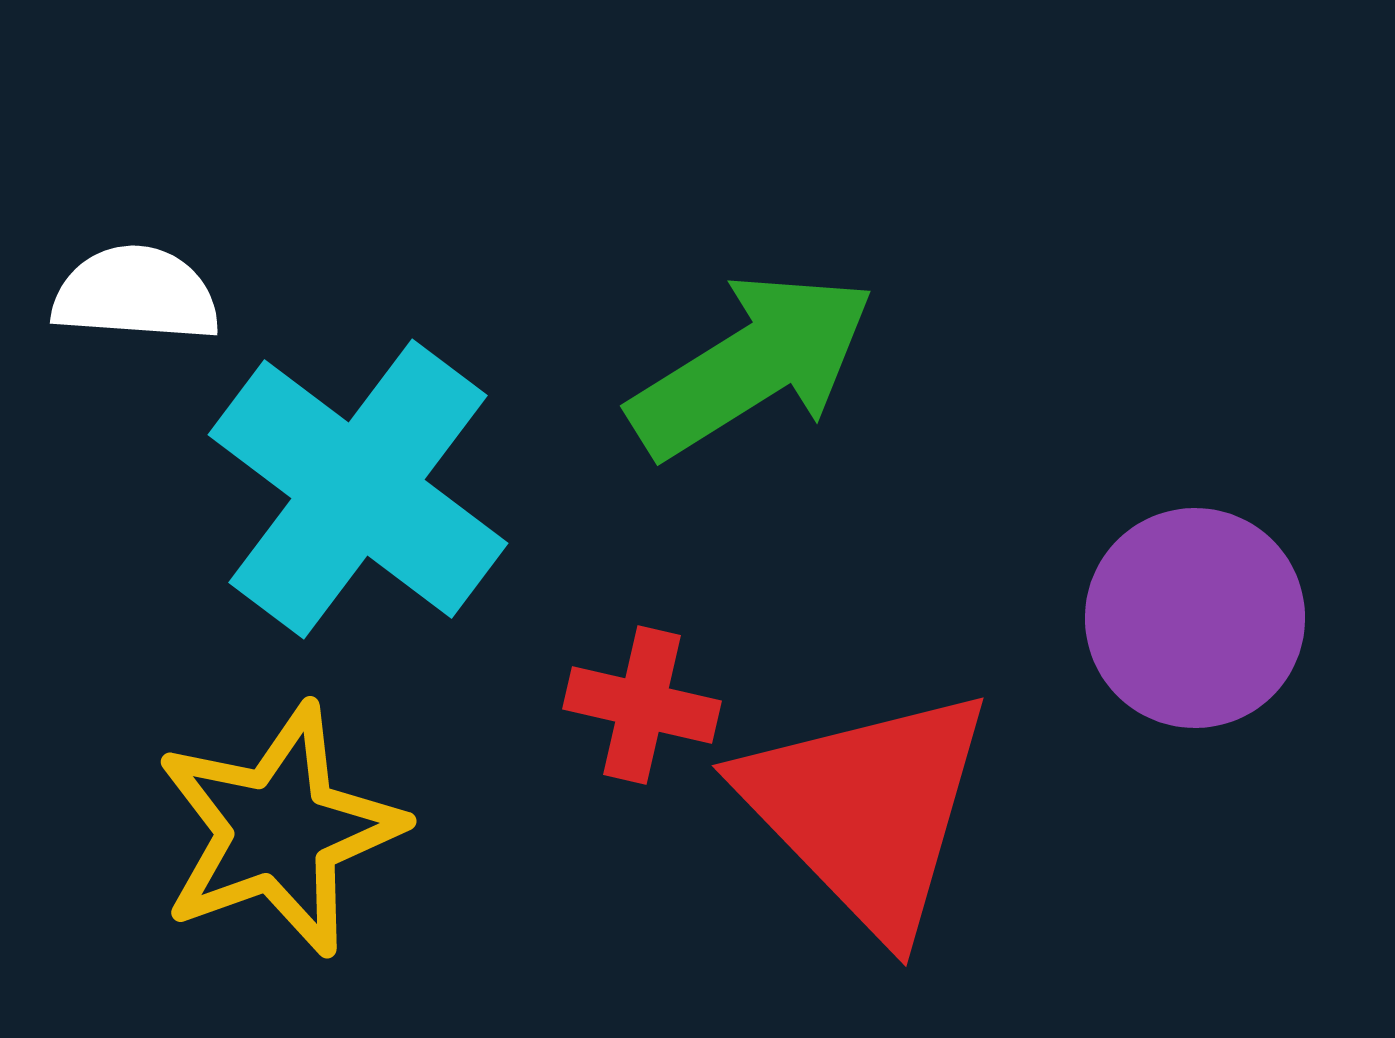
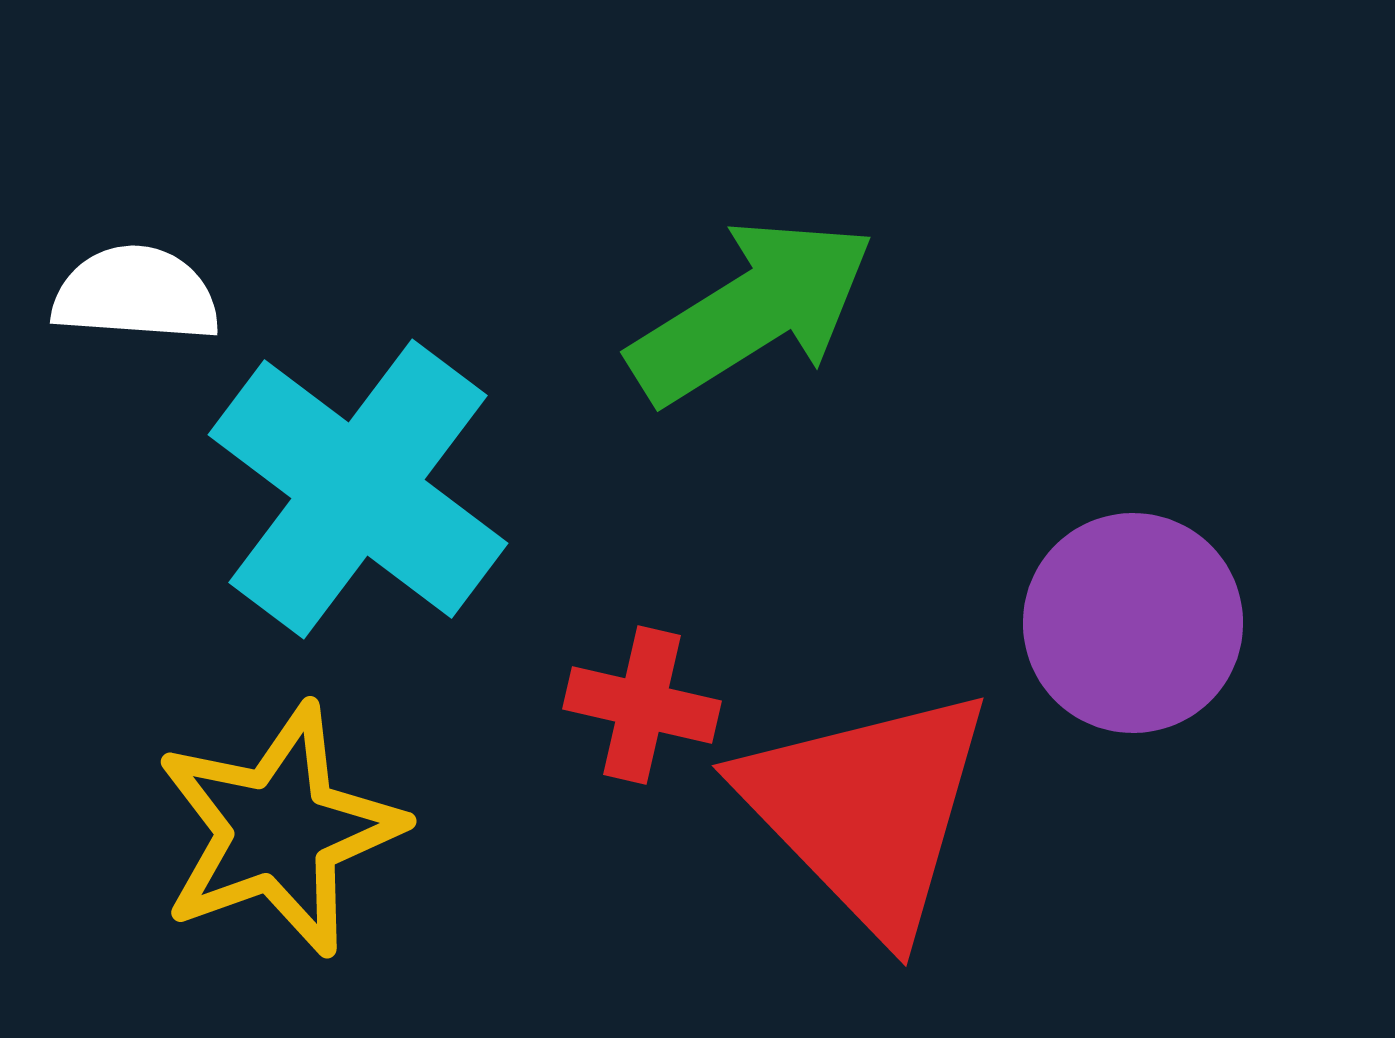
green arrow: moved 54 px up
purple circle: moved 62 px left, 5 px down
